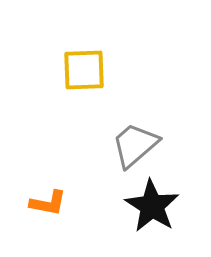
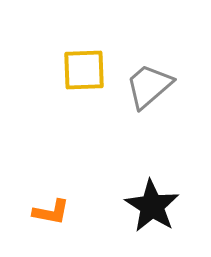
gray trapezoid: moved 14 px right, 59 px up
orange L-shape: moved 3 px right, 9 px down
